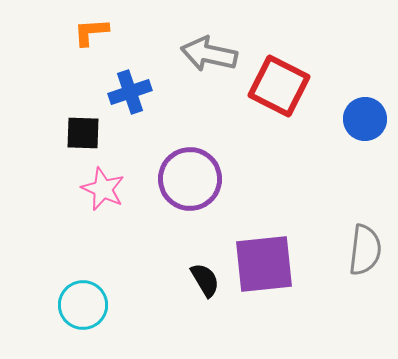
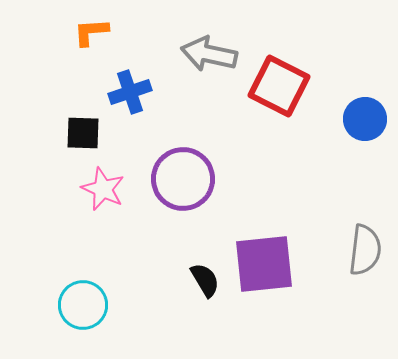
purple circle: moved 7 px left
